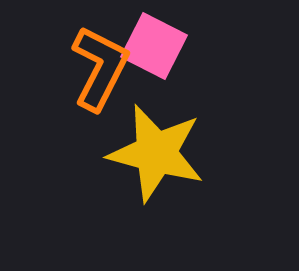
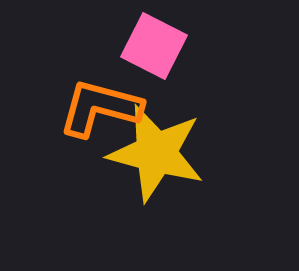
orange L-shape: moved 40 px down; rotated 102 degrees counterclockwise
